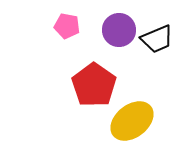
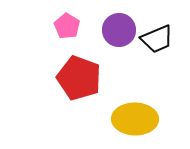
pink pentagon: rotated 20 degrees clockwise
red pentagon: moved 15 px left, 7 px up; rotated 15 degrees counterclockwise
yellow ellipse: moved 3 px right, 2 px up; rotated 39 degrees clockwise
